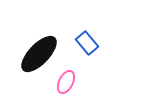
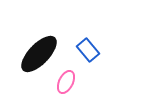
blue rectangle: moved 1 px right, 7 px down
